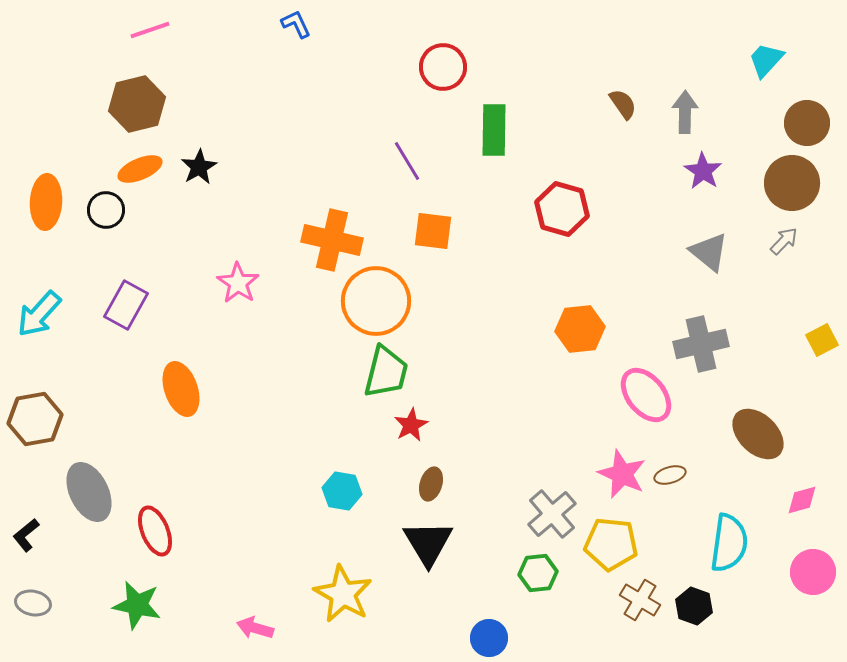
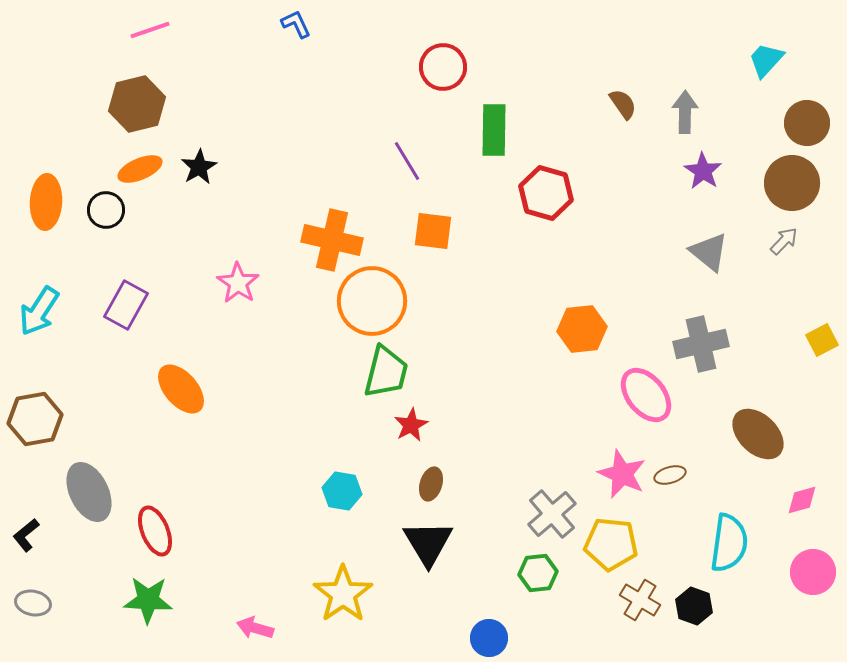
red hexagon at (562, 209): moved 16 px left, 16 px up
orange circle at (376, 301): moved 4 px left
cyan arrow at (39, 314): moved 3 px up; rotated 9 degrees counterclockwise
orange hexagon at (580, 329): moved 2 px right
orange ellipse at (181, 389): rotated 22 degrees counterclockwise
yellow star at (343, 594): rotated 8 degrees clockwise
green star at (137, 605): moved 11 px right, 5 px up; rotated 9 degrees counterclockwise
